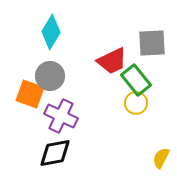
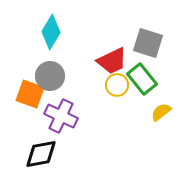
gray square: moved 4 px left; rotated 20 degrees clockwise
green rectangle: moved 6 px right, 1 px up
yellow circle: moved 19 px left, 18 px up
black diamond: moved 14 px left, 1 px down
yellow semicircle: moved 46 px up; rotated 25 degrees clockwise
